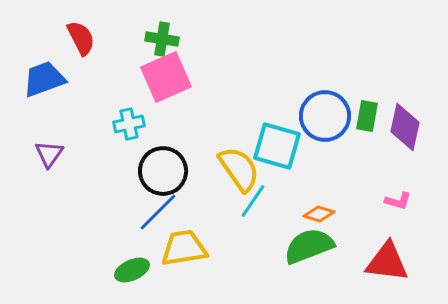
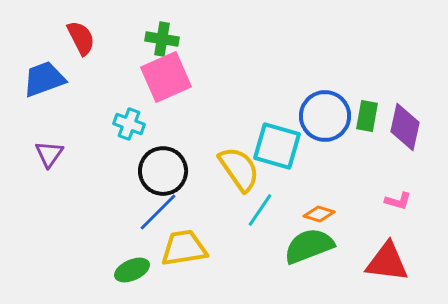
cyan cross: rotated 32 degrees clockwise
cyan line: moved 7 px right, 9 px down
